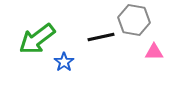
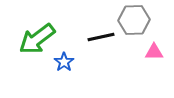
gray hexagon: rotated 12 degrees counterclockwise
